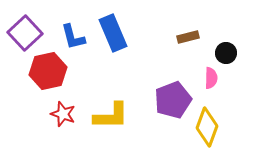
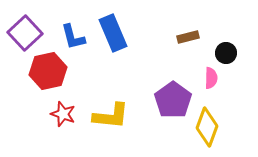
purple pentagon: rotated 15 degrees counterclockwise
yellow L-shape: rotated 6 degrees clockwise
